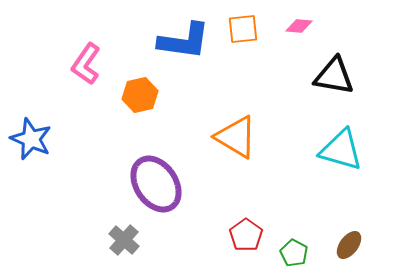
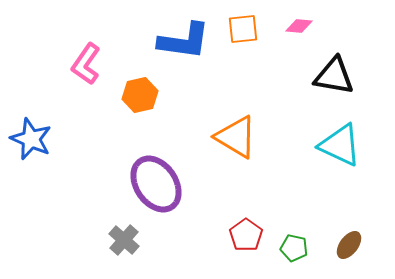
cyan triangle: moved 1 px left, 5 px up; rotated 9 degrees clockwise
green pentagon: moved 5 px up; rotated 16 degrees counterclockwise
